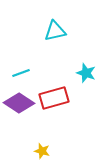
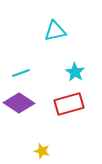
cyan star: moved 11 px left, 1 px up; rotated 12 degrees clockwise
red rectangle: moved 15 px right, 6 px down
